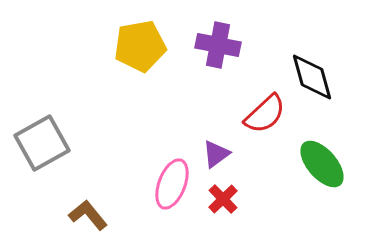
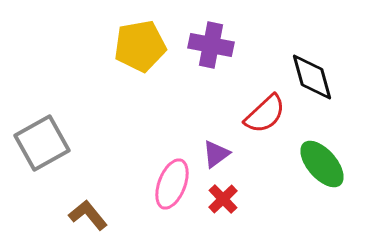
purple cross: moved 7 px left
